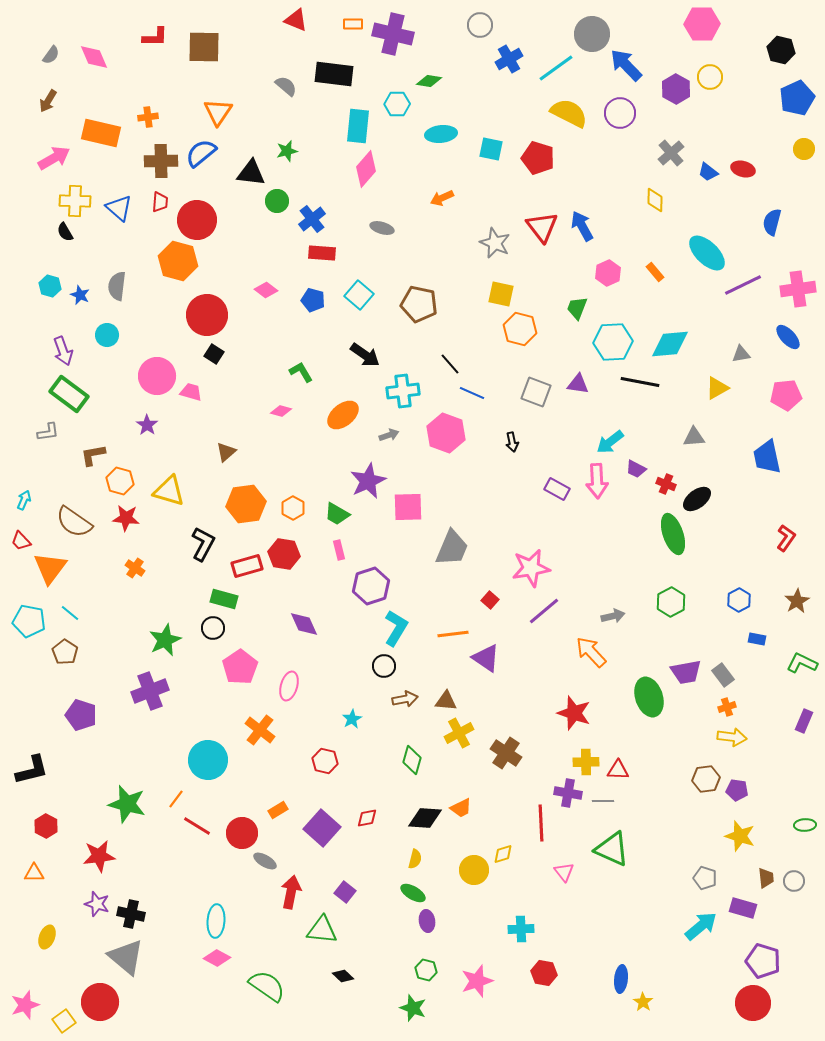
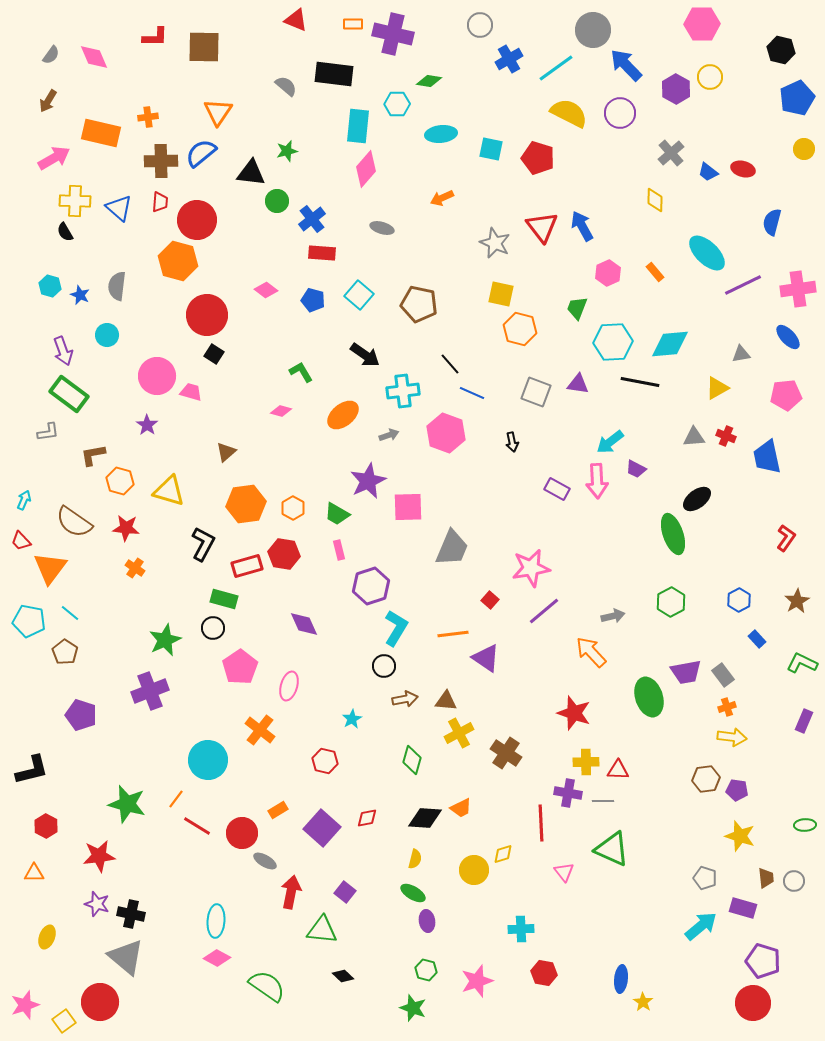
gray circle at (592, 34): moved 1 px right, 4 px up
red cross at (666, 484): moved 60 px right, 48 px up
red star at (126, 518): moved 10 px down
blue rectangle at (757, 639): rotated 36 degrees clockwise
